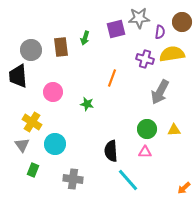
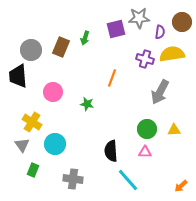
brown rectangle: rotated 30 degrees clockwise
orange arrow: moved 3 px left, 2 px up
